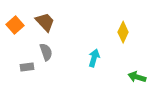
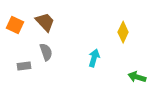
orange square: rotated 24 degrees counterclockwise
gray rectangle: moved 3 px left, 1 px up
